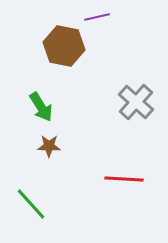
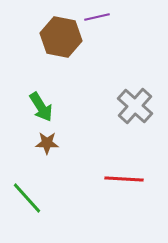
brown hexagon: moved 3 px left, 9 px up
gray cross: moved 1 px left, 4 px down
brown star: moved 2 px left, 3 px up
green line: moved 4 px left, 6 px up
